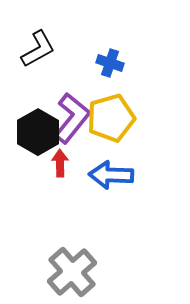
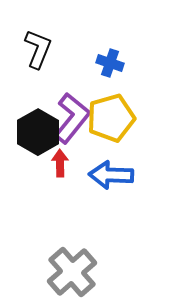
black L-shape: rotated 39 degrees counterclockwise
